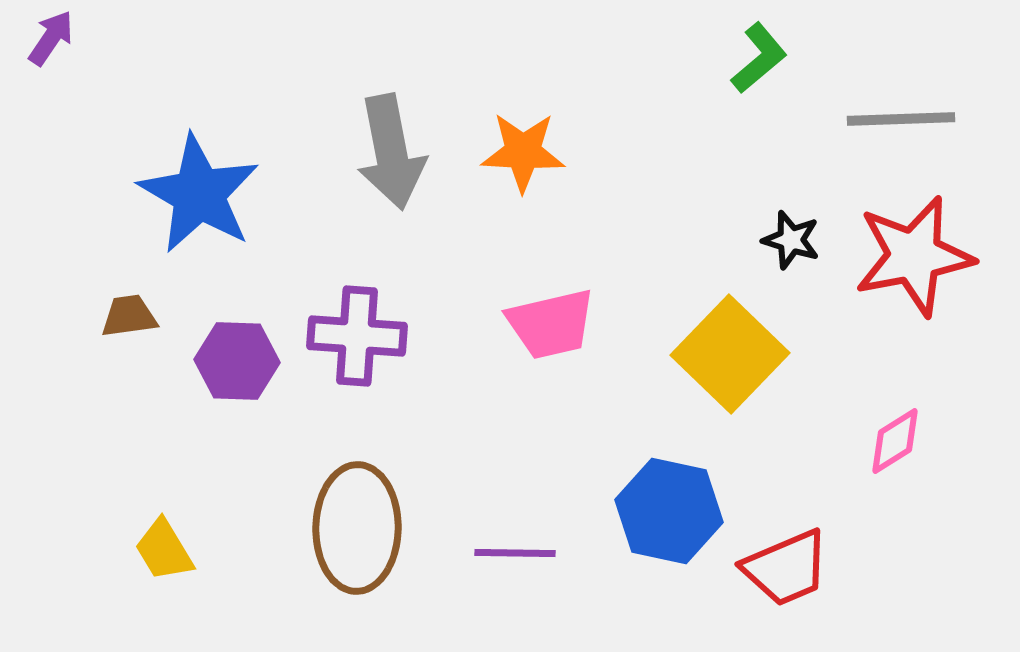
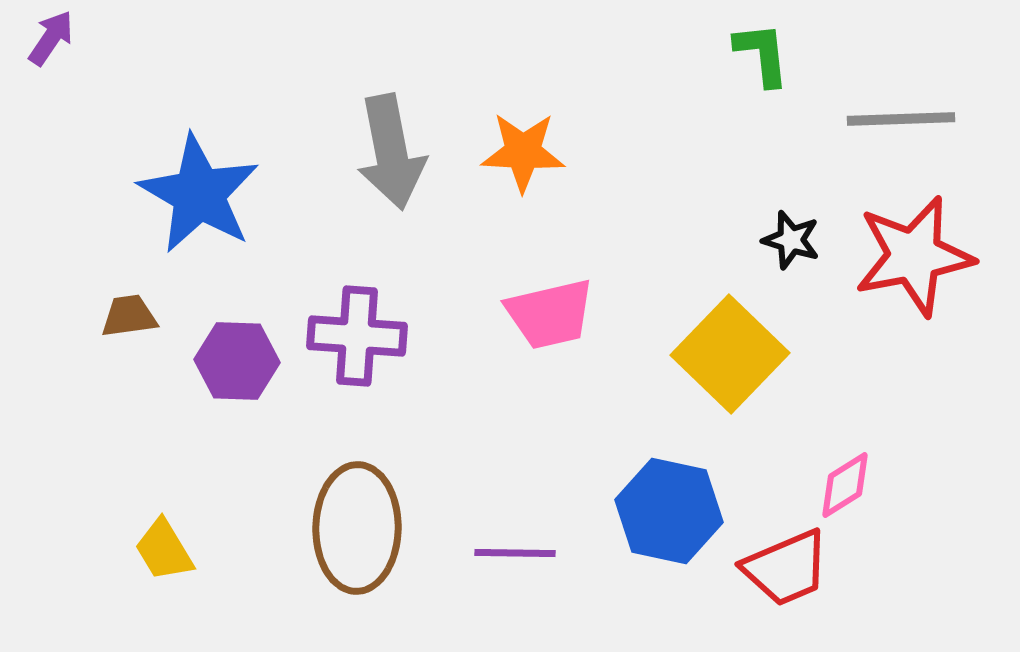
green L-shape: moved 3 px right, 4 px up; rotated 56 degrees counterclockwise
pink trapezoid: moved 1 px left, 10 px up
pink diamond: moved 50 px left, 44 px down
